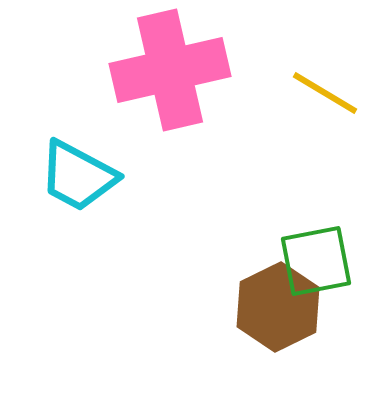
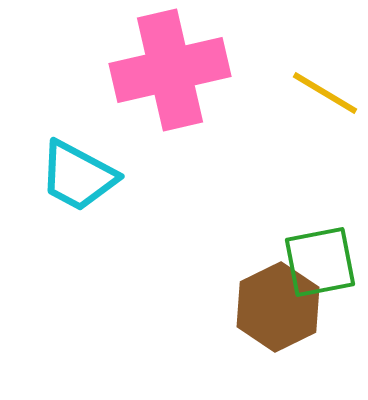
green square: moved 4 px right, 1 px down
